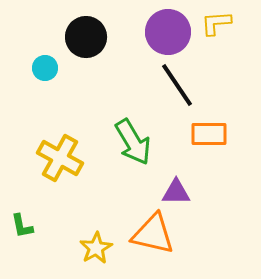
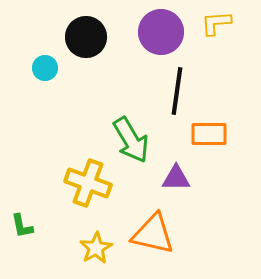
purple circle: moved 7 px left
black line: moved 6 px down; rotated 42 degrees clockwise
green arrow: moved 2 px left, 2 px up
yellow cross: moved 28 px right, 25 px down; rotated 9 degrees counterclockwise
purple triangle: moved 14 px up
